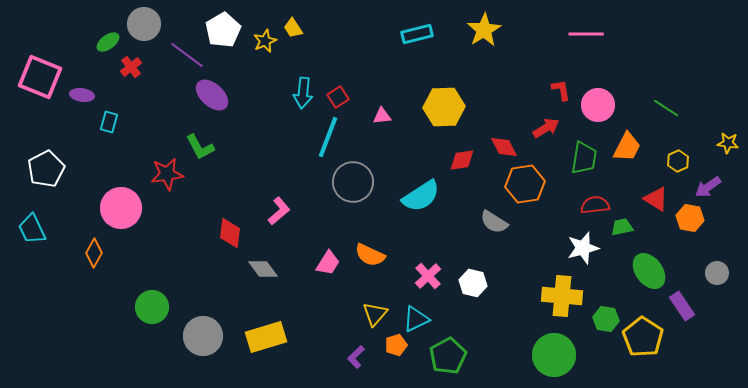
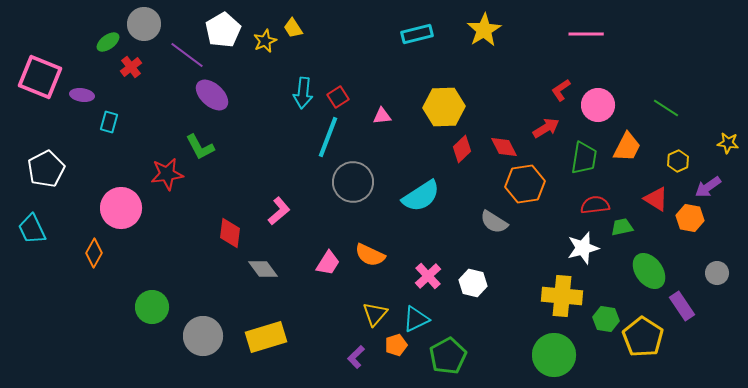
red L-shape at (561, 90): rotated 115 degrees counterclockwise
red diamond at (462, 160): moved 11 px up; rotated 36 degrees counterclockwise
